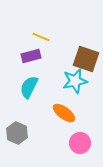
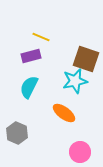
pink circle: moved 9 px down
